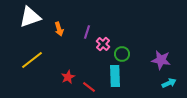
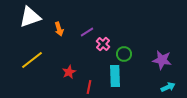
purple line: rotated 40 degrees clockwise
green circle: moved 2 px right
purple star: moved 1 px right
red star: moved 1 px right, 5 px up
cyan arrow: moved 1 px left, 4 px down
red line: rotated 64 degrees clockwise
